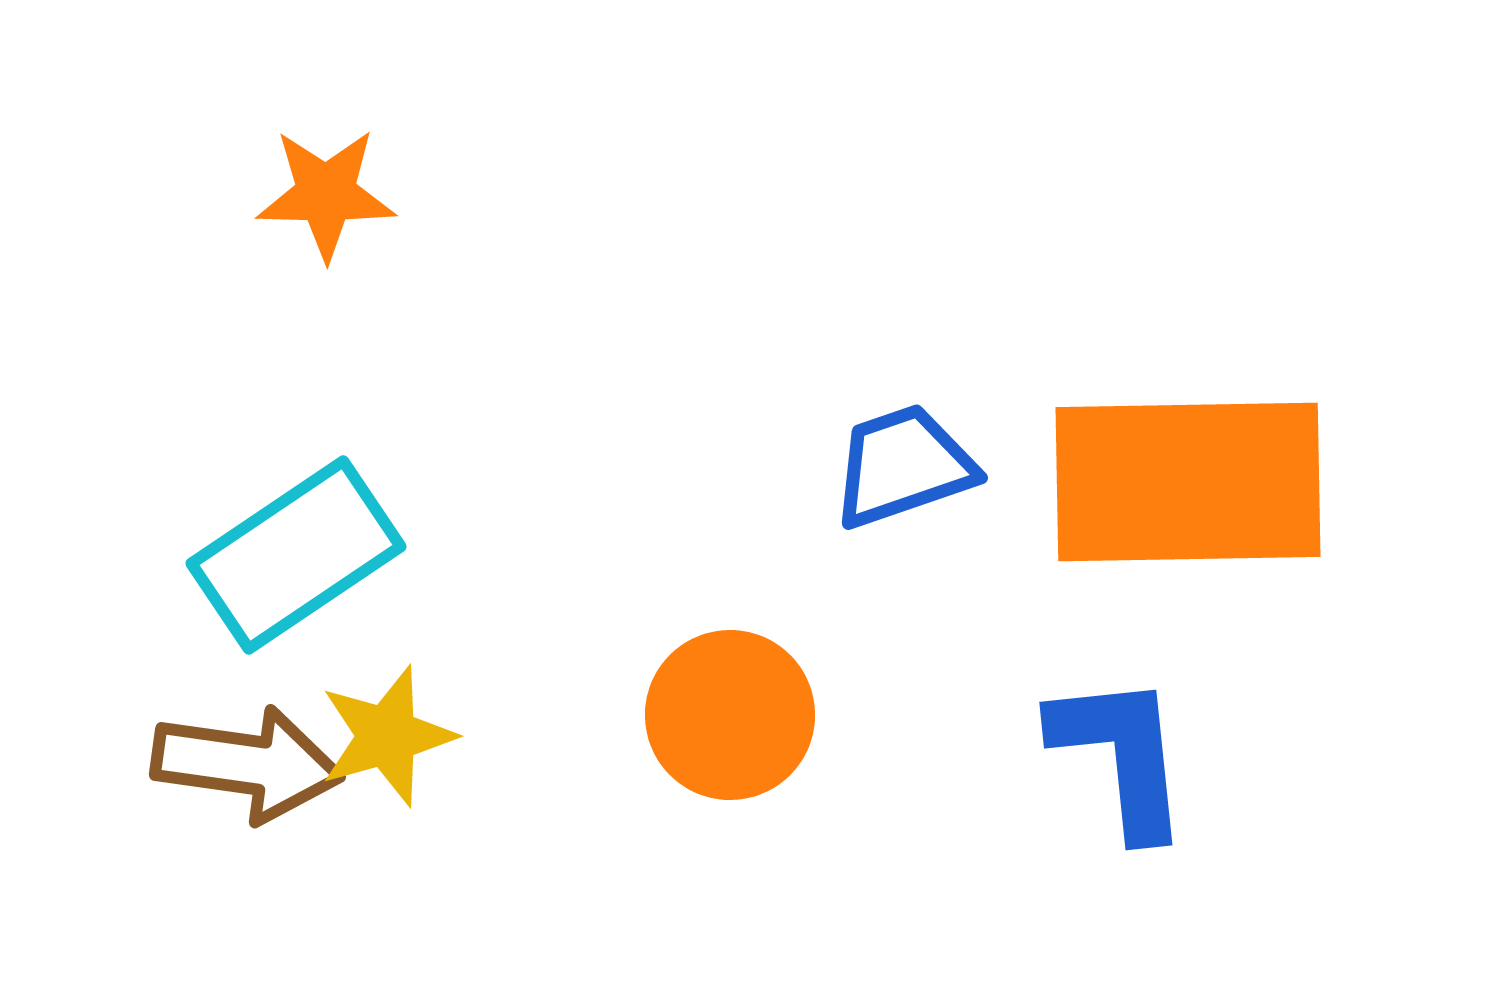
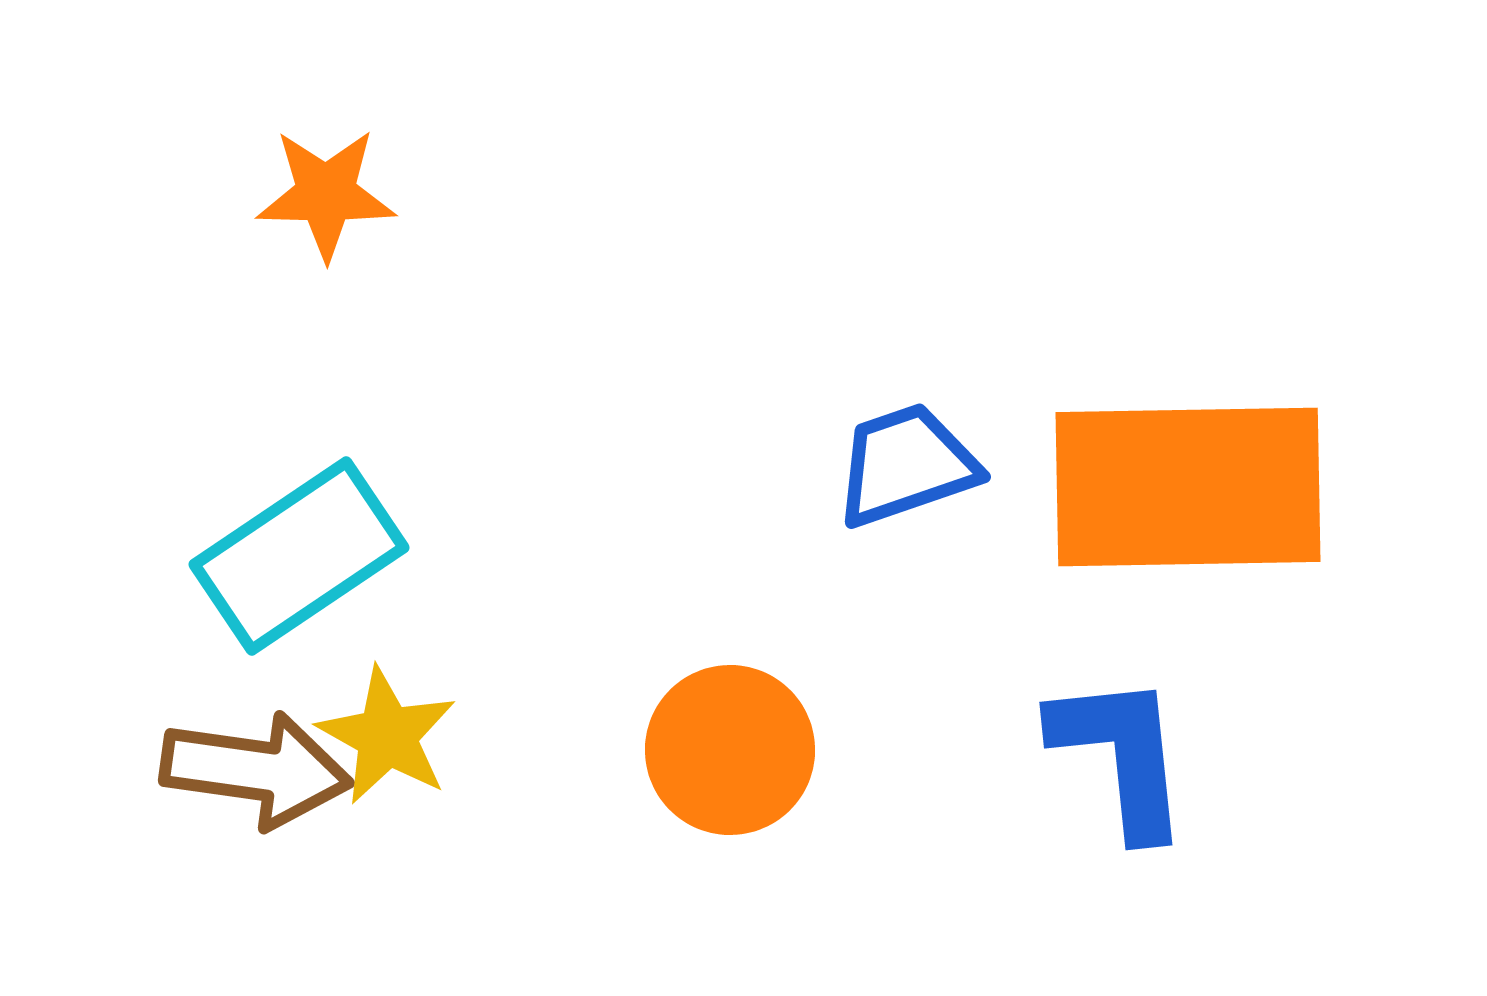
blue trapezoid: moved 3 px right, 1 px up
orange rectangle: moved 5 px down
cyan rectangle: moved 3 px right, 1 px down
orange circle: moved 35 px down
yellow star: rotated 27 degrees counterclockwise
brown arrow: moved 9 px right, 6 px down
